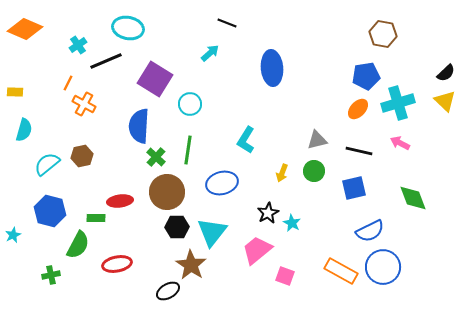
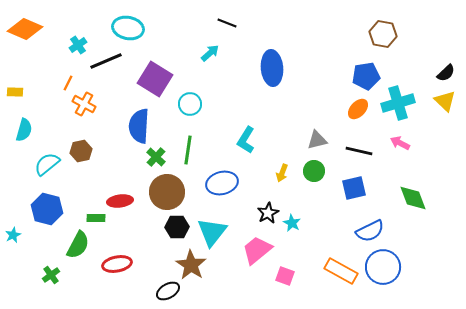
brown hexagon at (82, 156): moved 1 px left, 5 px up
blue hexagon at (50, 211): moved 3 px left, 2 px up
green cross at (51, 275): rotated 24 degrees counterclockwise
